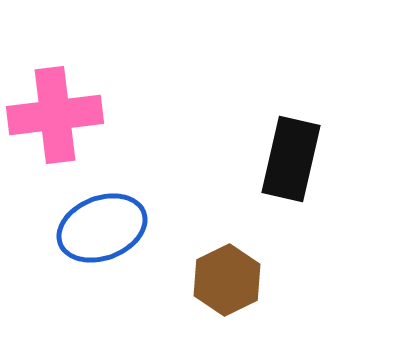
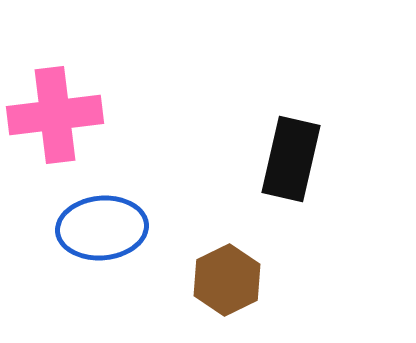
blue ellipse: rotated 16 degrees clockwise
